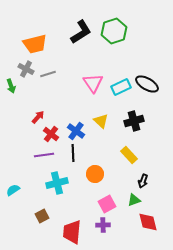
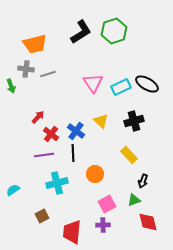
gray cross: rotated 21 degrees counterclockwise
